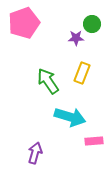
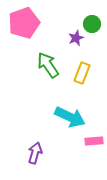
purple star: rotated 21 degrees counterclockwise
green arrow: moved 16 px up
cyan arrow: rotated 8 degrees clockwise
